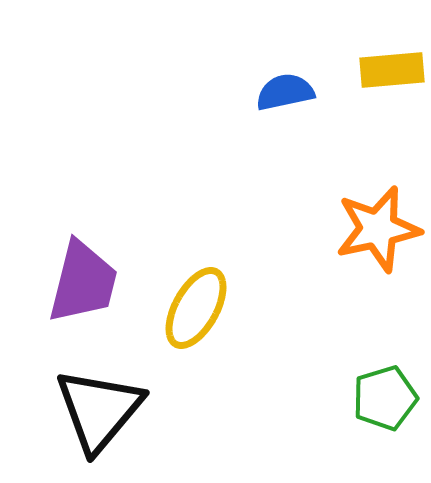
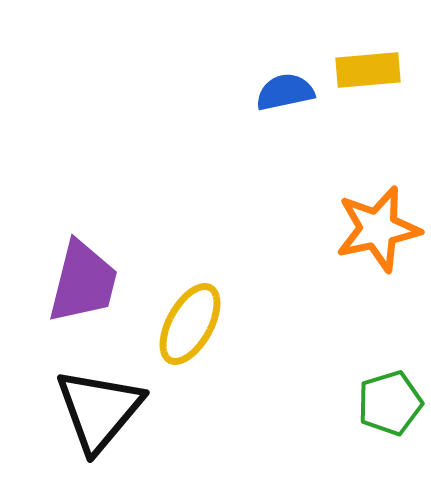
yellow rectangle: moved 24 px left
yellow ellipse: moved 6 px left, 16 px down
green pentagon: moved 5 px right, 5 px down
